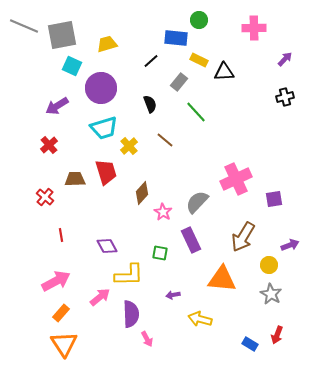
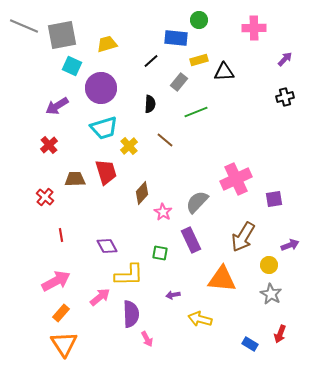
yellow rectangle at (199, 60): rotated 42 degrees counterclockwise
black semicircle at (150, 104): rotated 24 degrees clockwise
green line at (196, 112): rotated 70 degrees counterclockwise
red arrow at (277, 335): moved 3 px right, 1 px up
